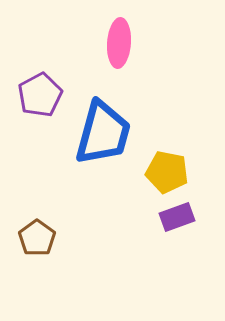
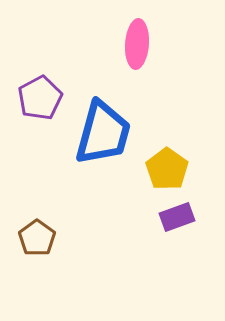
pink ellipse: moved 18 px right, 1 px down
purple pentagon: moved 3 px down
yellow pentagon: moved 3 px up; rotated 24 degrees clockwise
